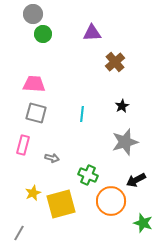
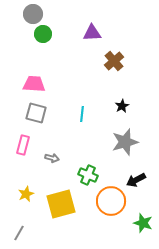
brown cross: moved 1 px left, 1 px up
yellow star: moved 7 px left, 1 px down
